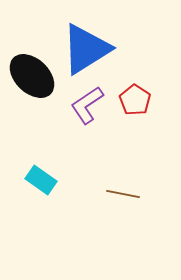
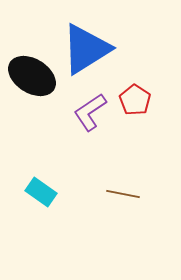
black ellipse: rotated 12 degrees counterclockwise
purple L-shape: moved 3 px right, 7 px down
cyan rectangle: moved 12 px down
